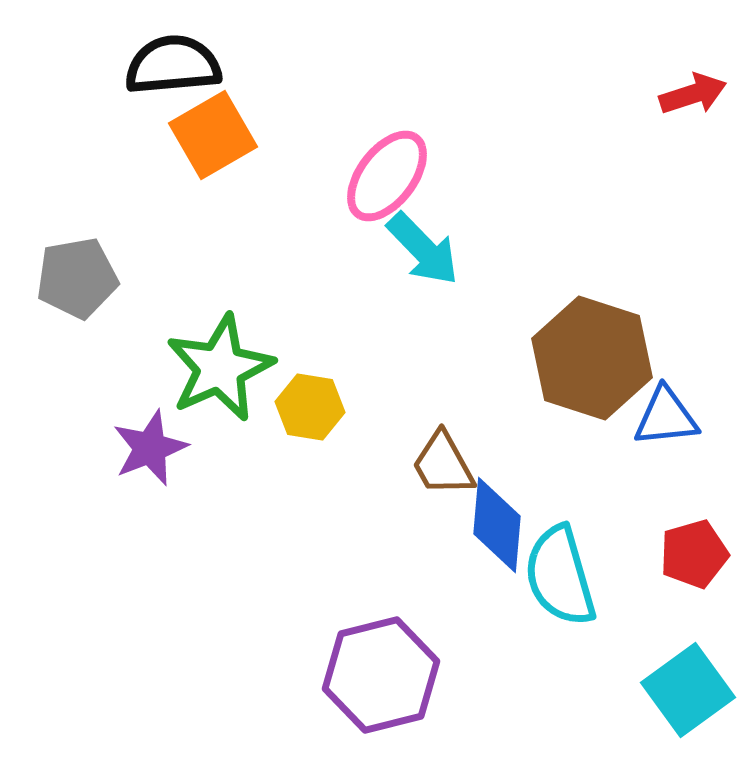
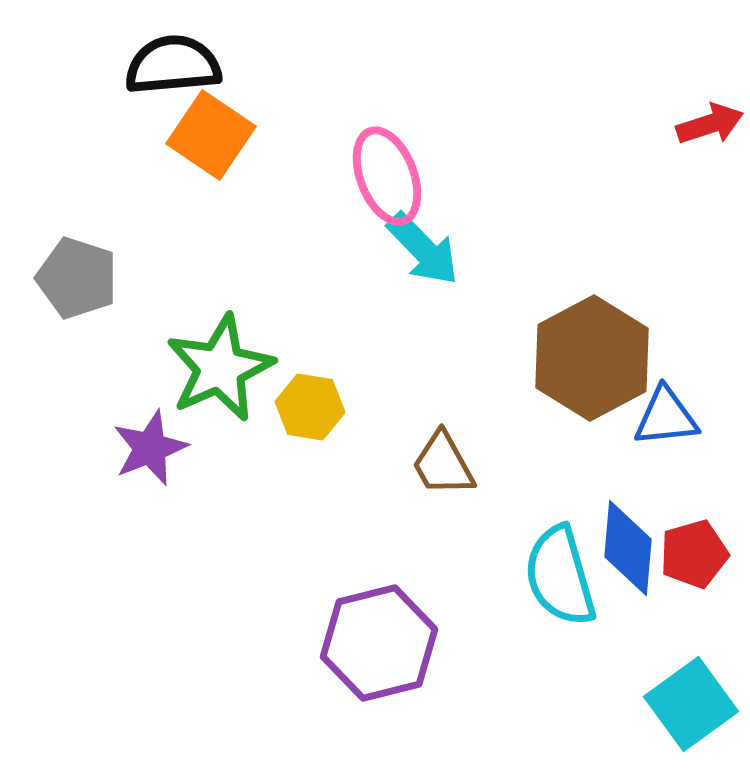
red arrow: moved 17 px right, 30 px down
orange square: moved 2 px left; rotated 26 degrees counterclockwise
pink ellipse: rotated 58 degrees counterclockwise
gray pentagon: rotated 28 degrees clockwise
brown hexagon: rotated 14 degrees clockwise
blue diamond: moved 131 px right, 23 px down
purple hexagon: moved 2 px left, 32 px up
cyan square: moved 3 px right, 14 px down
